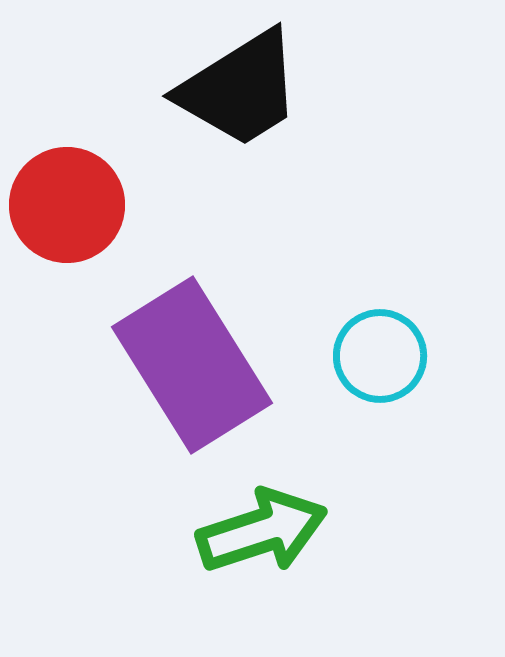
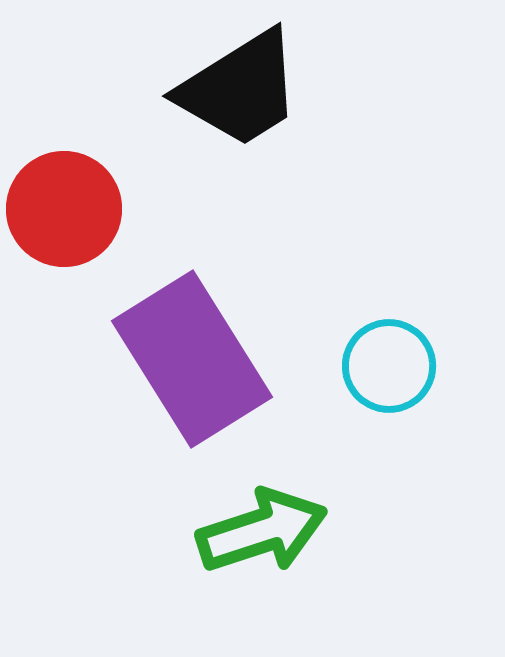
red circle: moved 3 px left, 4 px down
cyan circle: moved 9 px right, 10 px down
purple rectangle: moved 6 px up
